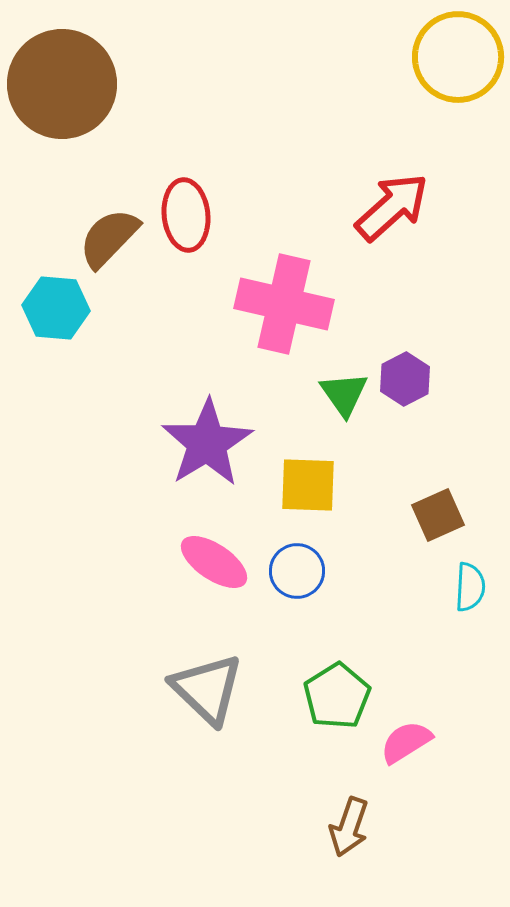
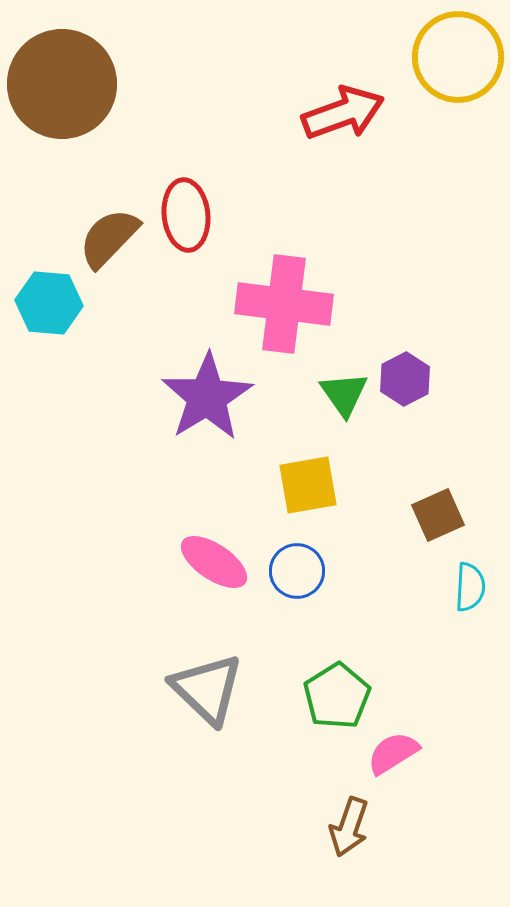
red arrow: moved 49 px left, 94 px up; rotated 22 degrees clockwise
pink cross: rotated 6 degrees counterclockwise
cyan hexagon: moved 7 px left, 5 px up
purple star: moved 46 px up
yellow square: rotated 12 degrees counterclockwise
pink semicircle: moved 13 px left, 11 px down
